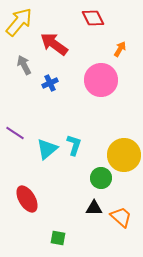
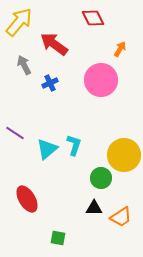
orange trapezoid: rotated 105 degrees clockwise
